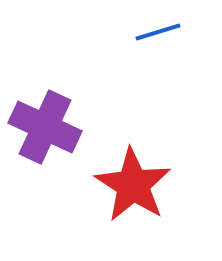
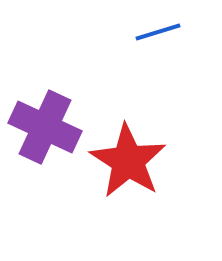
red star: moved 5 px left, 24 px up
